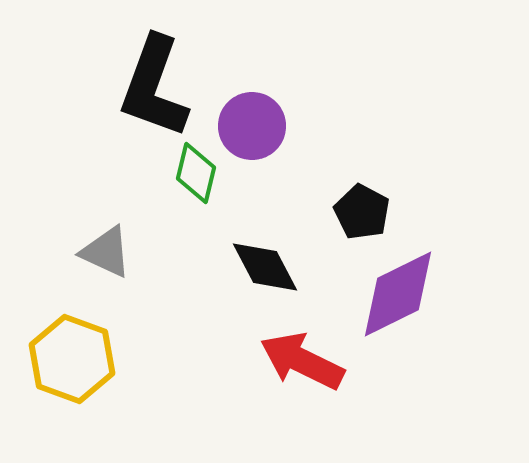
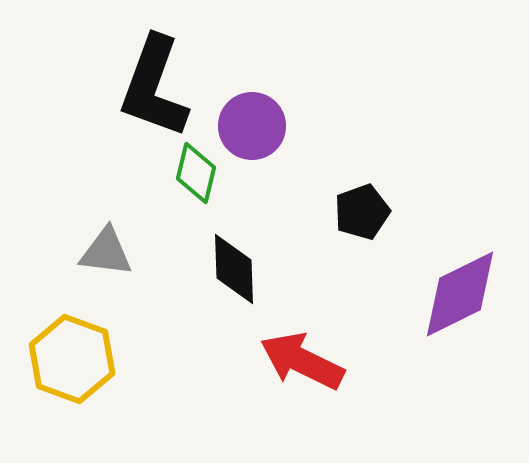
black pentagon: rotated 24 degrees clockwise
gray triangle: rotated 18 degrees counterclockwise
black diamond: moved 31 px left, 2 px down; rotated 26 degrees clockwise
purple diamond: moved 62 px right
